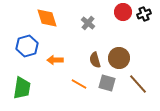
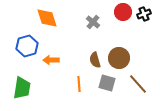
gray cross: moved 5 px right, 1 px up
orange arrow: moved 4 px left
orange line: rotated 56 degrees clockwise
